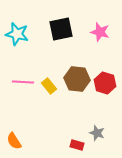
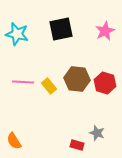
pink star: moved 5 px right, 1 px up; rotated 30 degrees clockwise
